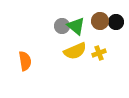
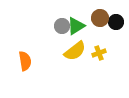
brown circle: moved 3 px up
green triangle: rotated 48 degrees clockwise
yellow semicircle: rotated 15 degrees counterclockwise
